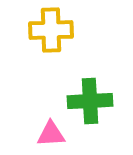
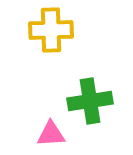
green cross: rotated 6 degrees counterclockwise
